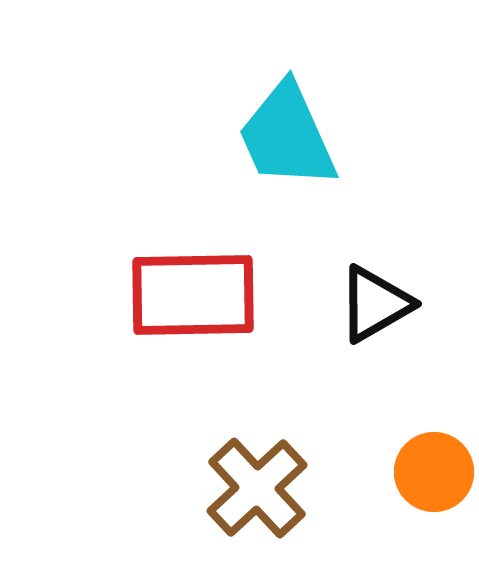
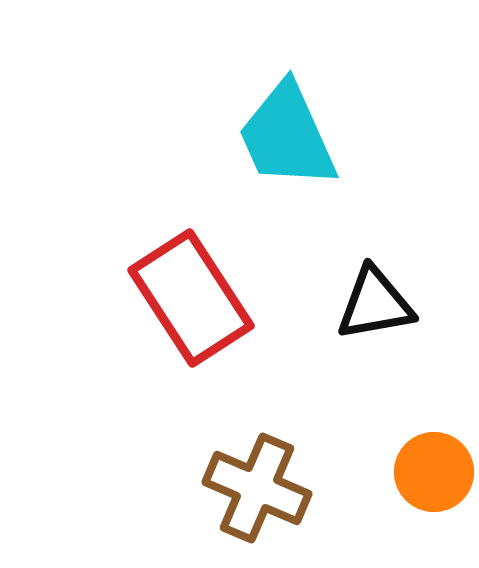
red rectangle: moved 2 px left, 3 px down; rotated 58 degrees clockwise
black triangle: rotated 20 degrees clockwise
brown cross: rotated 24 degrees counterclockwise
